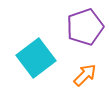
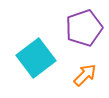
purple pentagon: moved 1 px left, 1 px down
